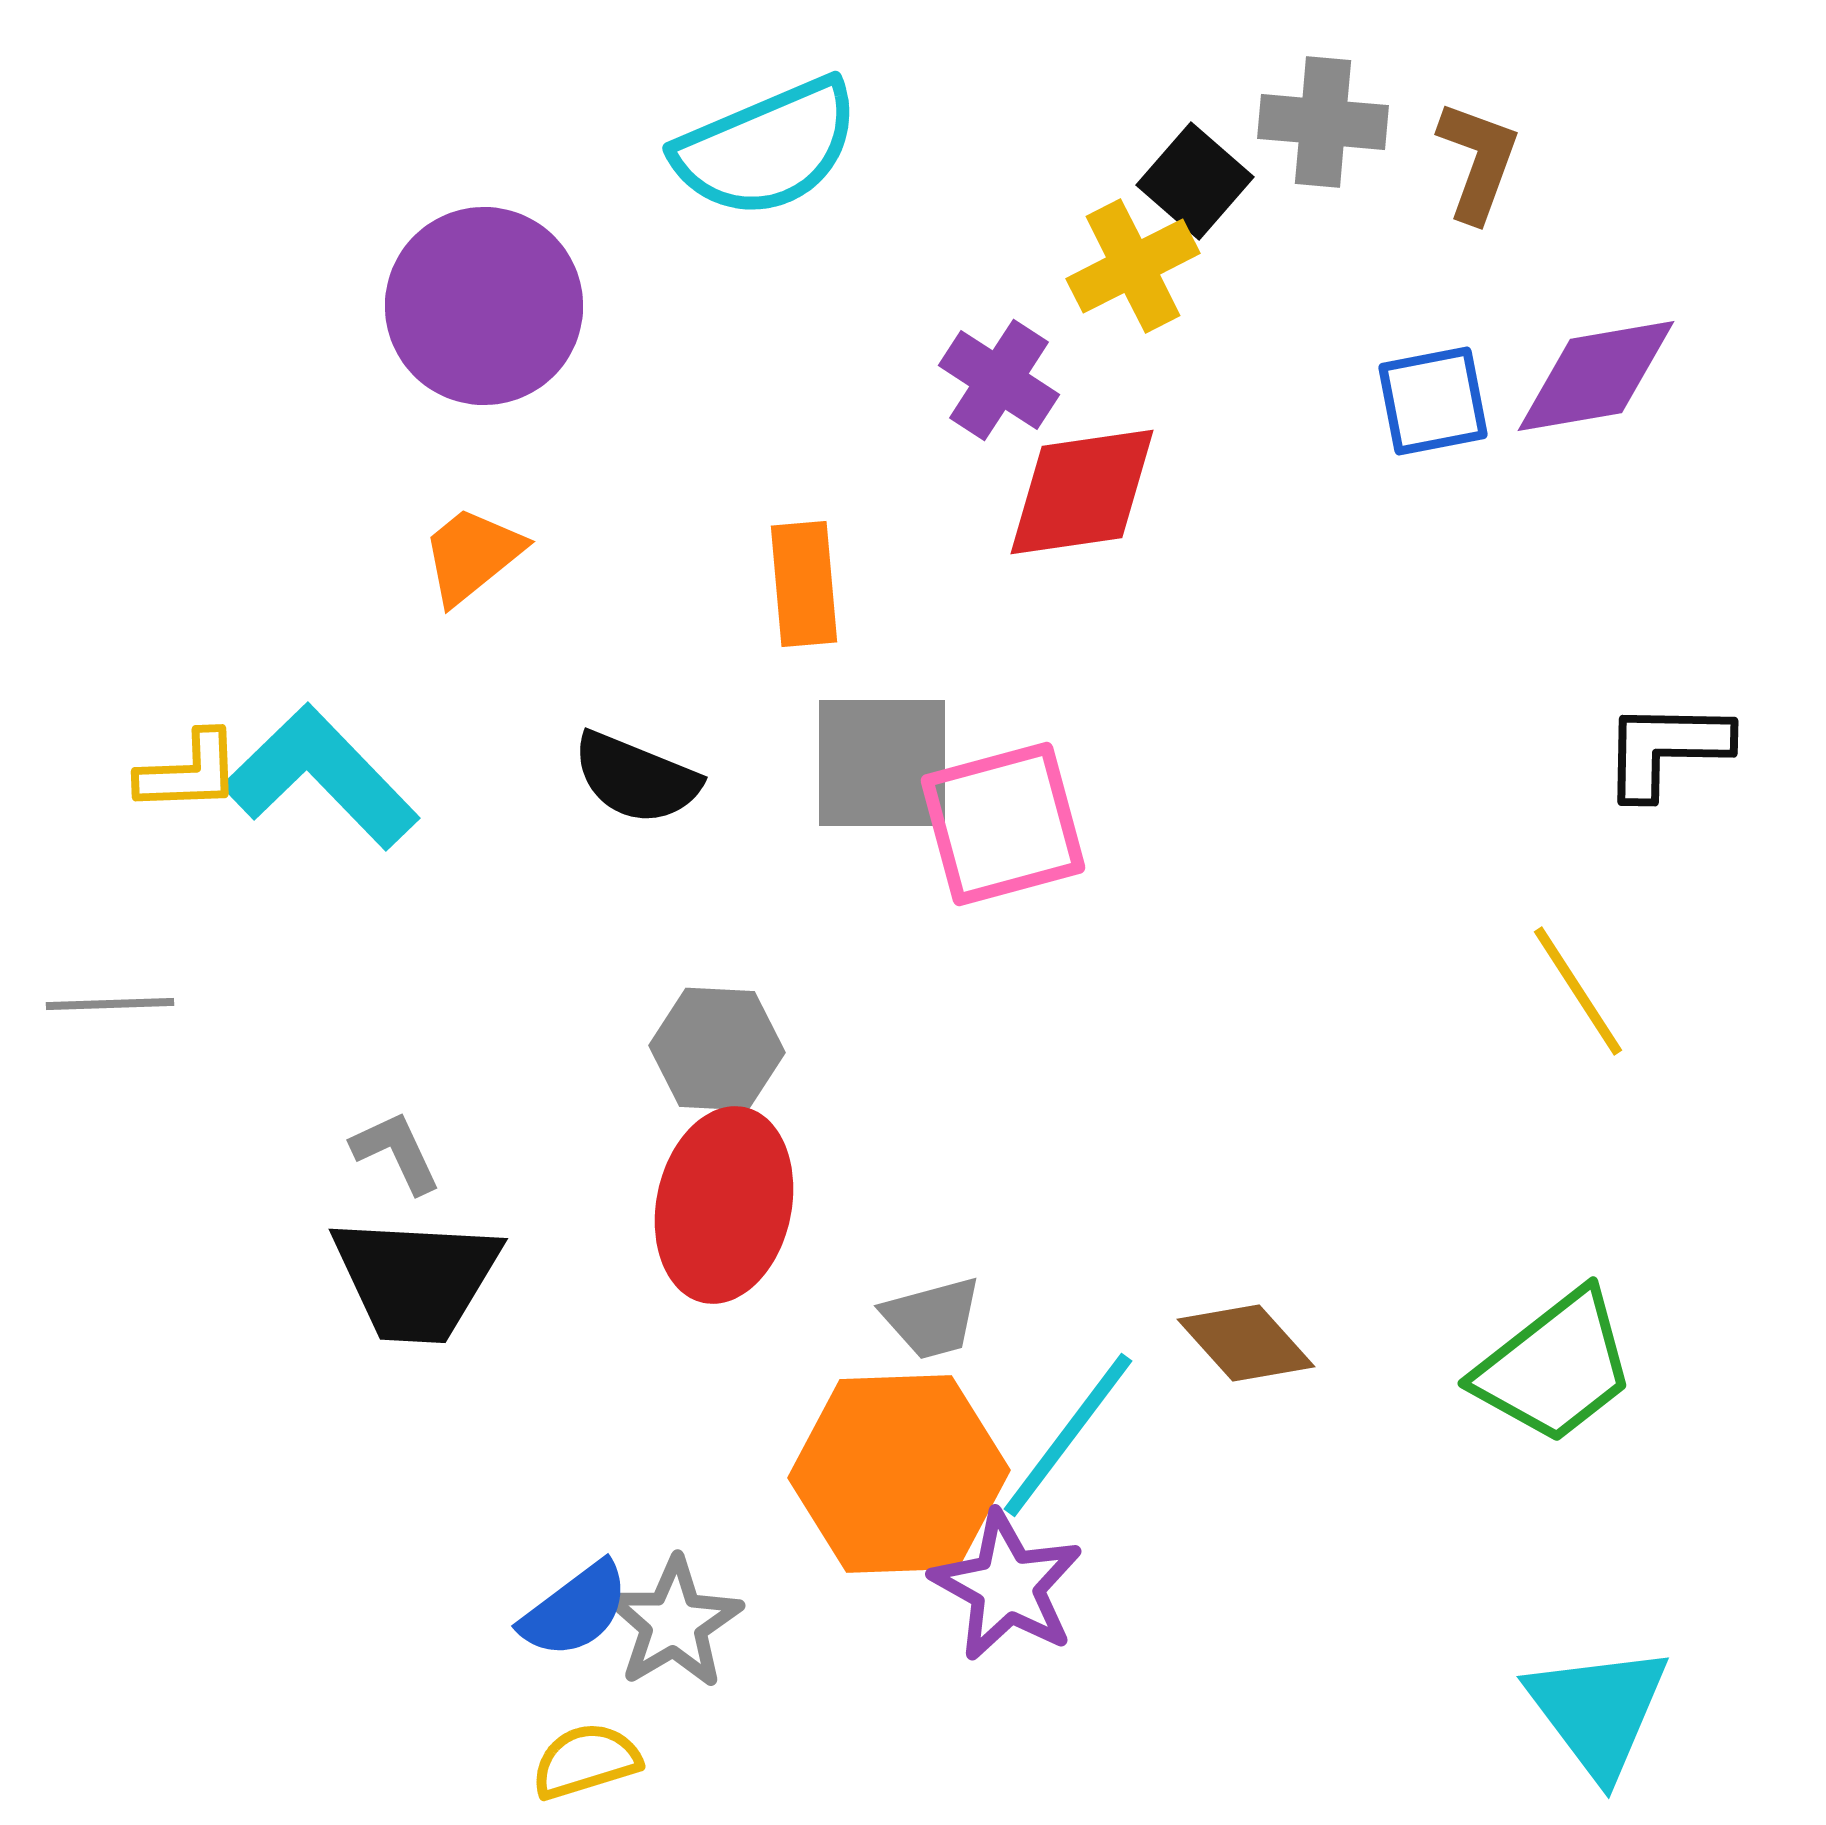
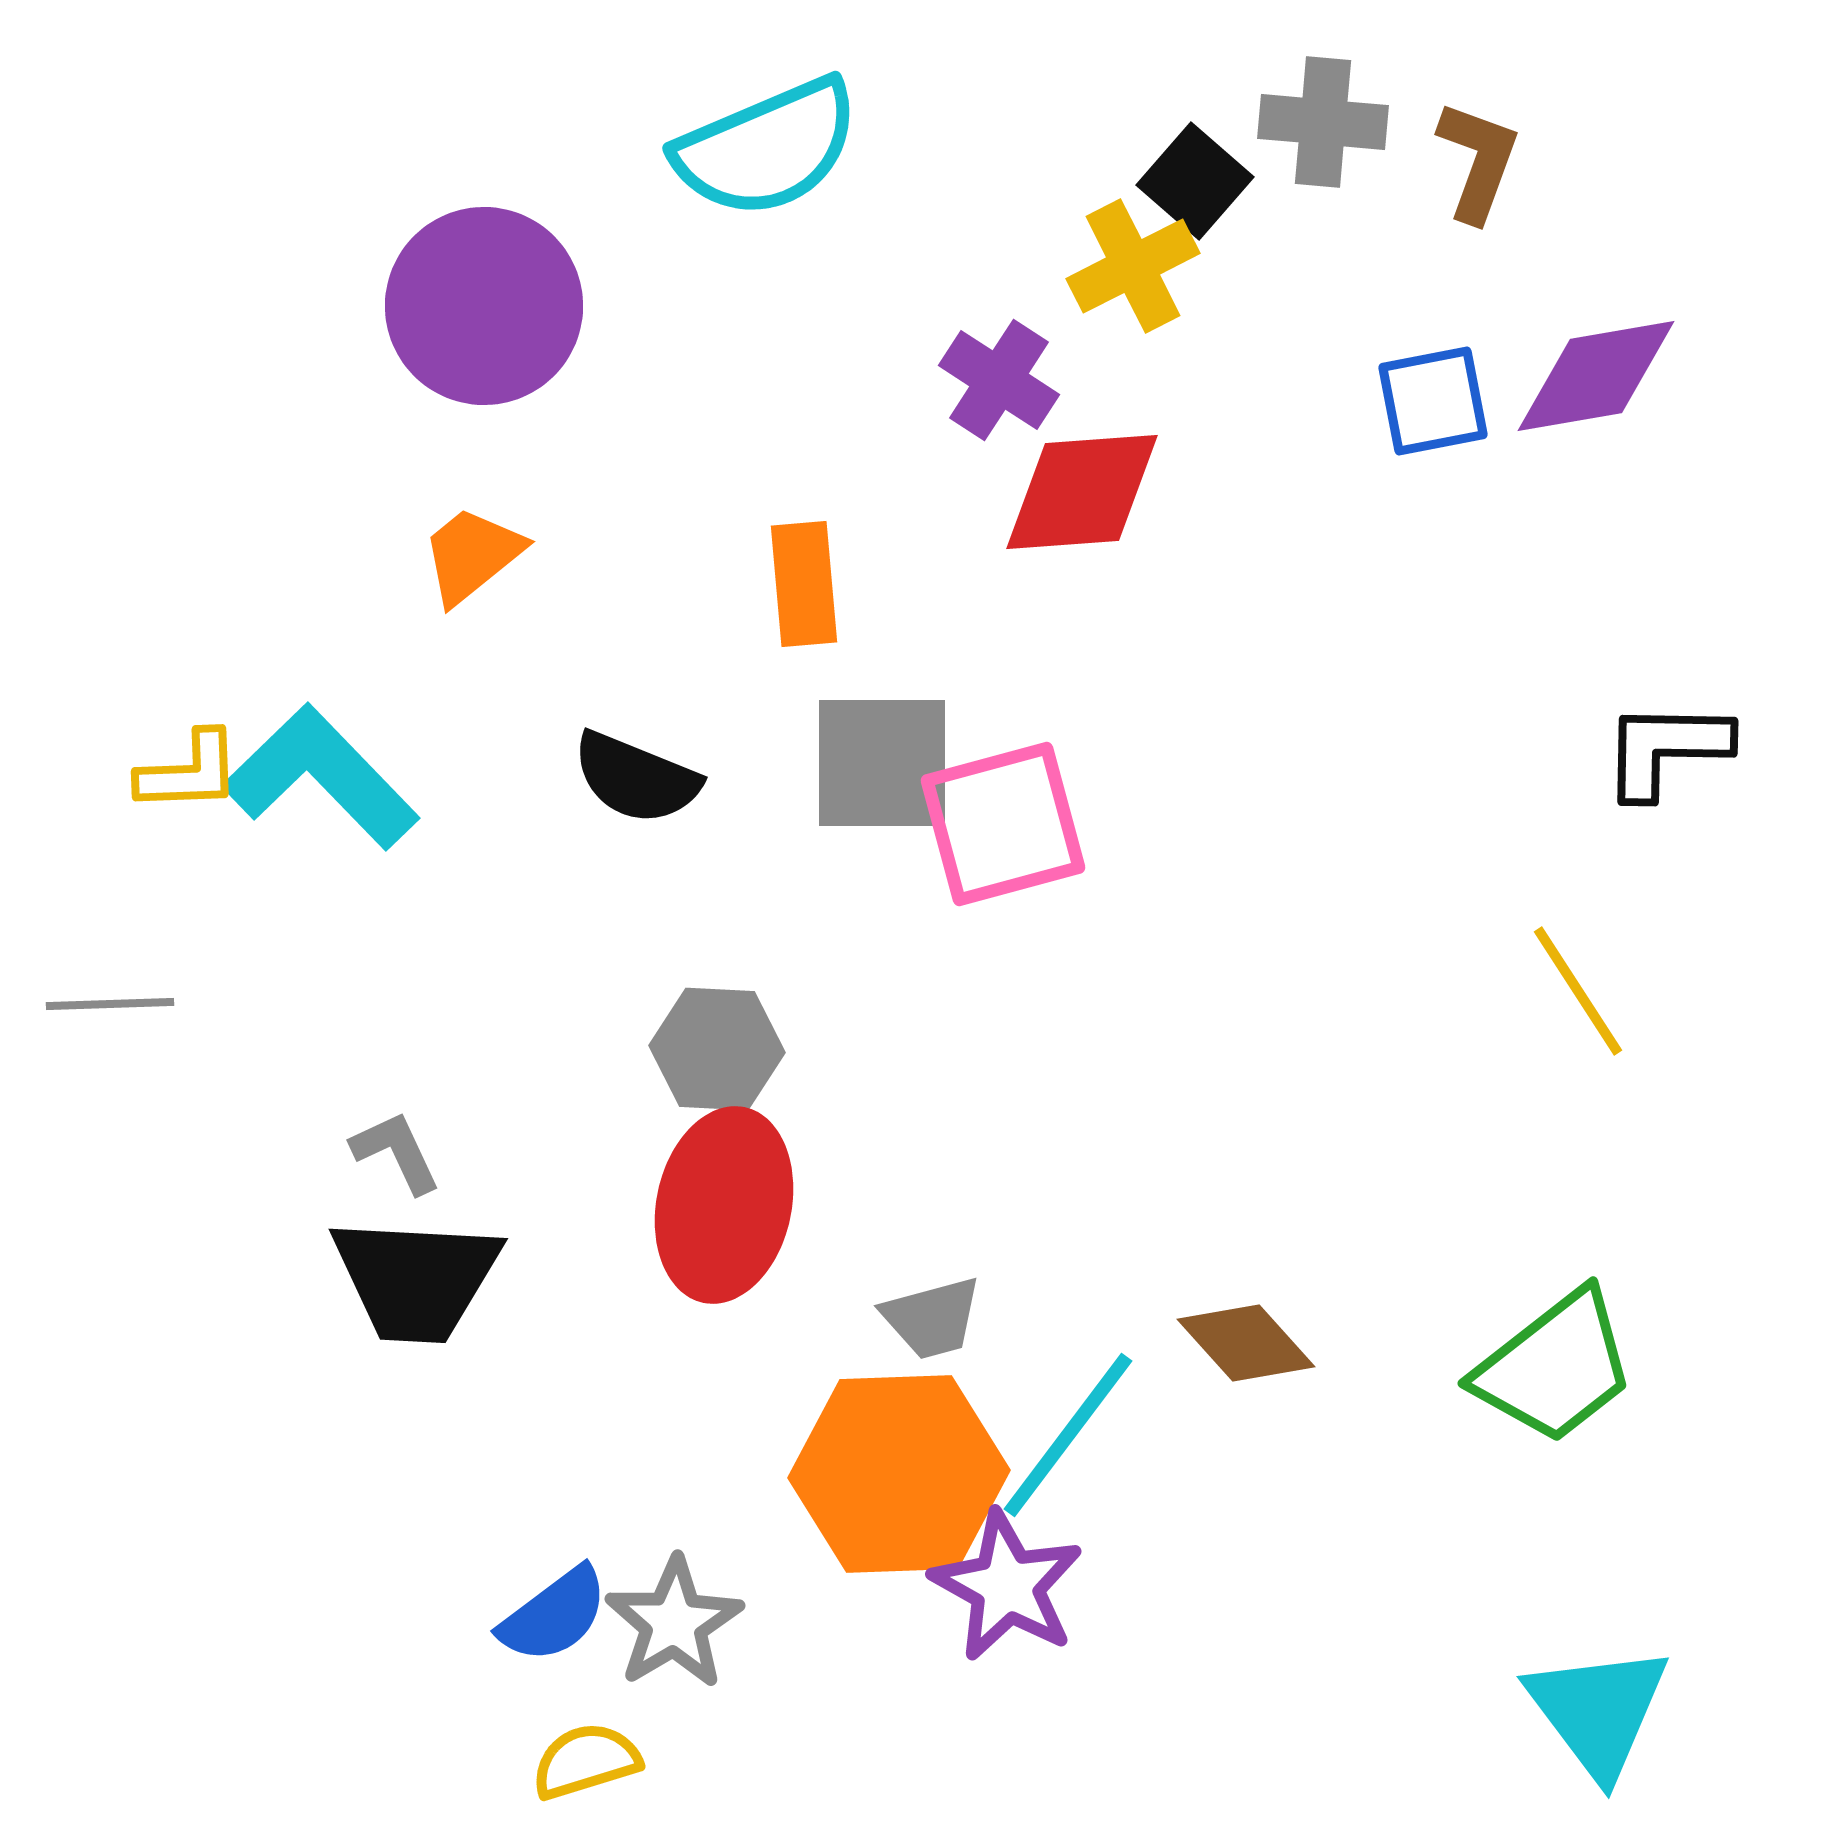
red diamond: rotated 4 degrees clockwise
blue semicircle: moved 21 px left, 5 px down
